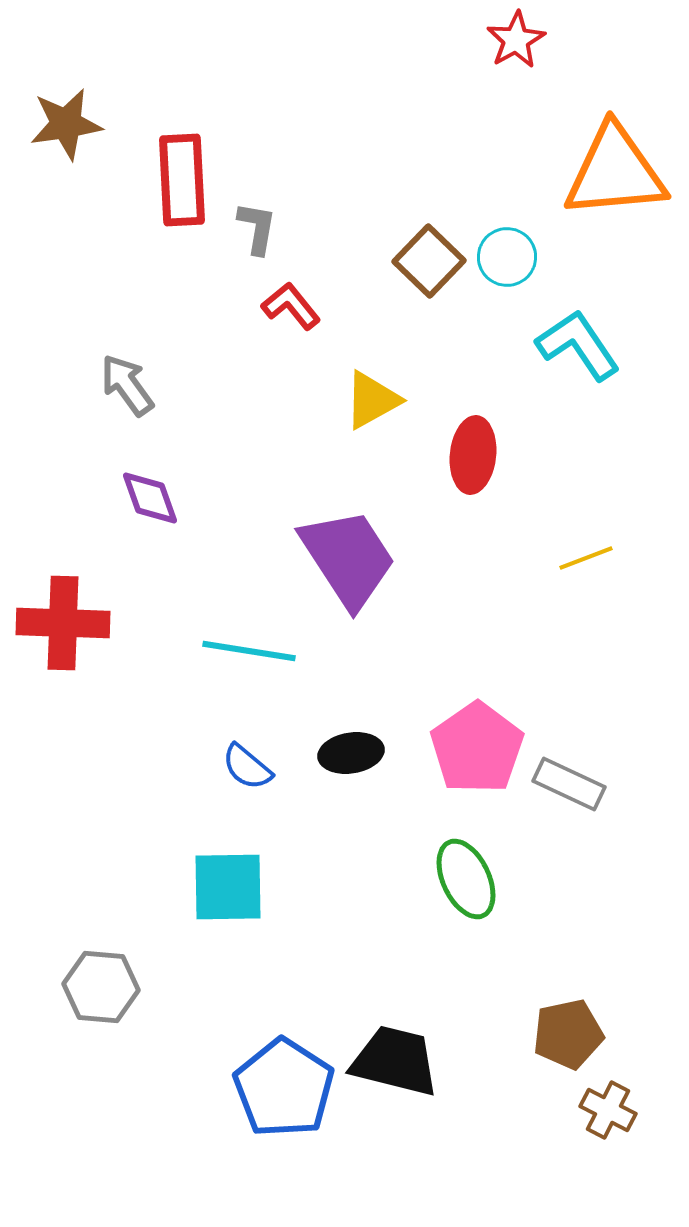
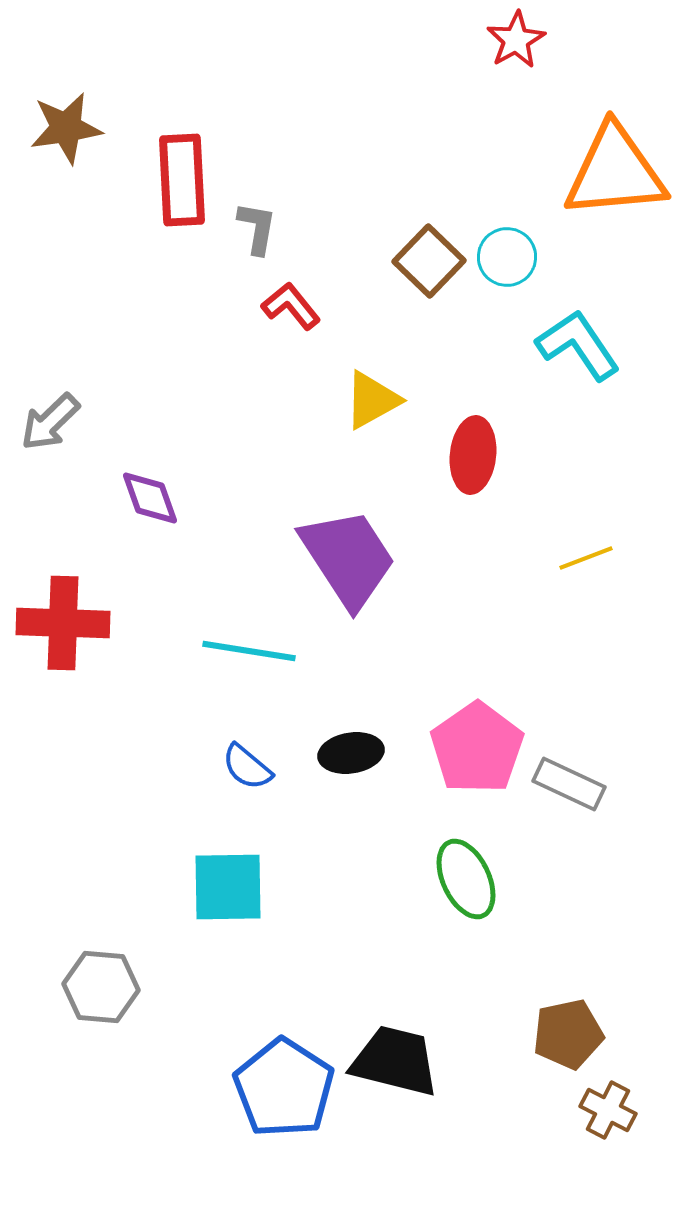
brown star: moved 4 px down
gray arrow: moved 77 px left, 37 px down; rotated 98 degrees counterclockwise
